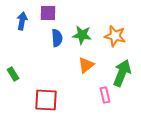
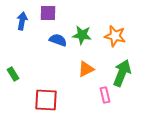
blue semicircle: moved 1 px right, 2 px down; rotated 66 degrees counterclockwise
orange triangle: moved 4 px down; rotated 12 degrees clockwise
